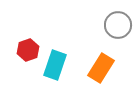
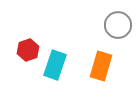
orange rectangle: moved 2 px up; rotated 16 degrees counterclockwise
